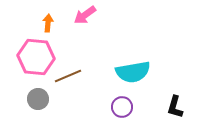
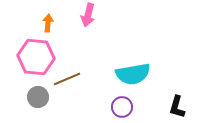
pink arrow: moved 3 px right; rotated 40 degrees counterclockwise
cyan semicircle: moved 2 px down
brown line: moved 1 px left, 3 px down
gray circle: moved 2 px up
black L-shape: moved 2 px right
